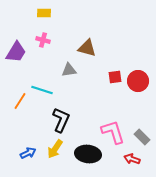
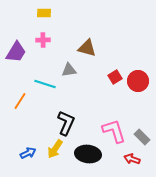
pink cross: rotated 16 degrees counterclockwise
red square: rotated 24 degrees counterclockwise
cyan line: moved 3 px right, 6 px up
black L-shape: moved 5 px right, 3 px down
pink L-shape: moved 1 px right, 1 px up
